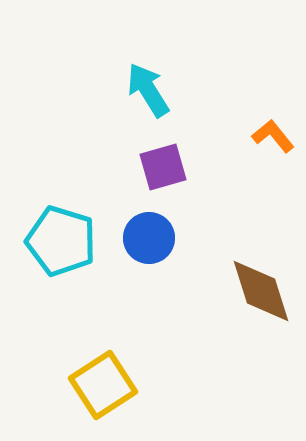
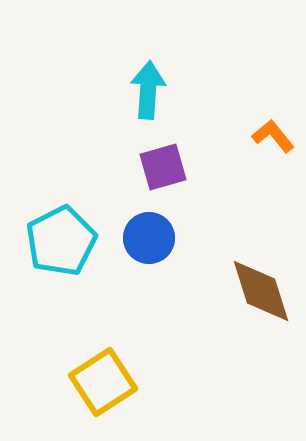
cyan arrow: rotated 36 degrees clockwise
cyan pentagon: rotated 28 degrees clockwise
yellow square: moved 3 px up
